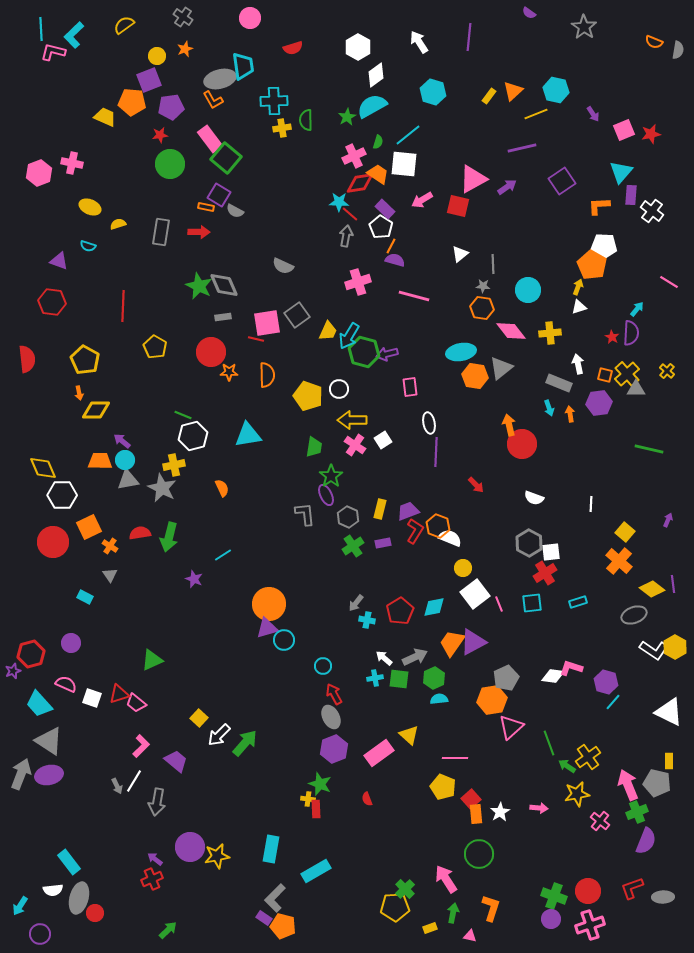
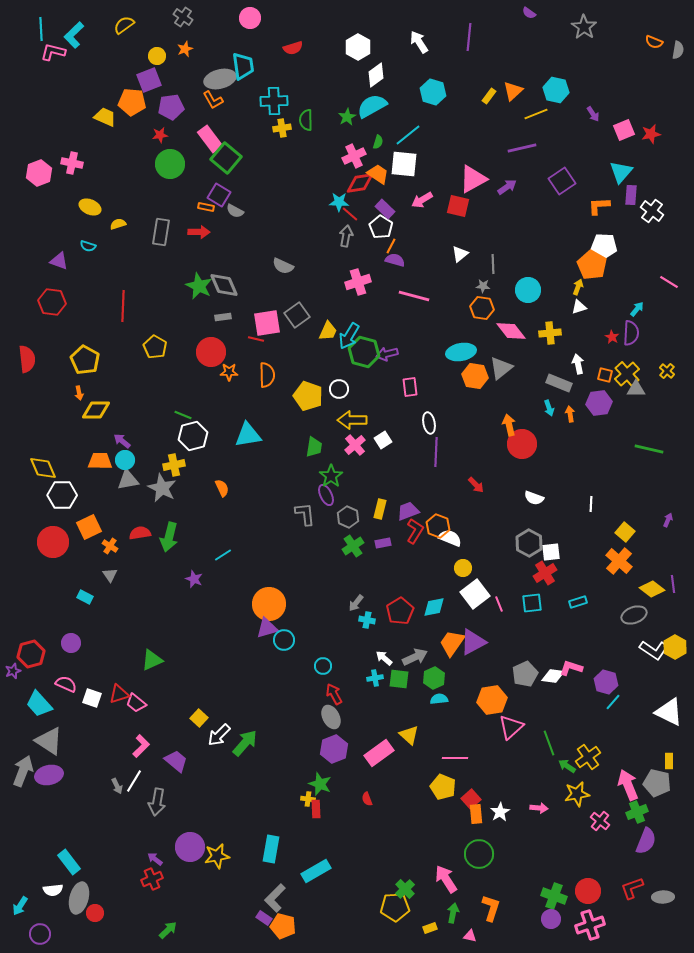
pink cross at (355, 445): rotated 15 degrees clockwise
gray pentagon at (506, 678): moved 19 px right, 4 px up
gray arrow at (21, 774): moved 2 px right, 3 px up
